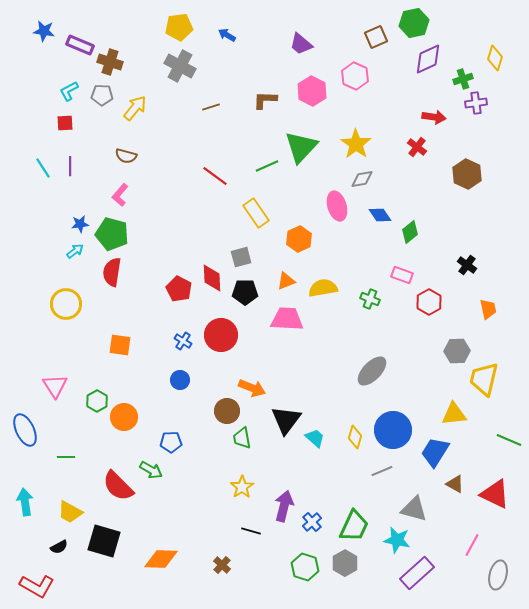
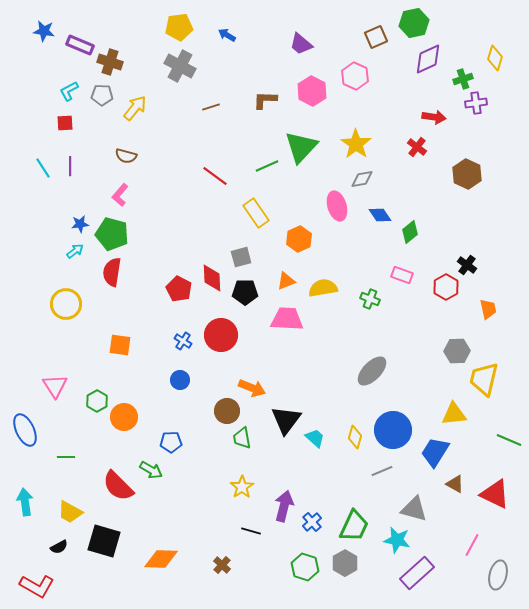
red hexagon at (429, 302): moved 17 px right, 15 px up
